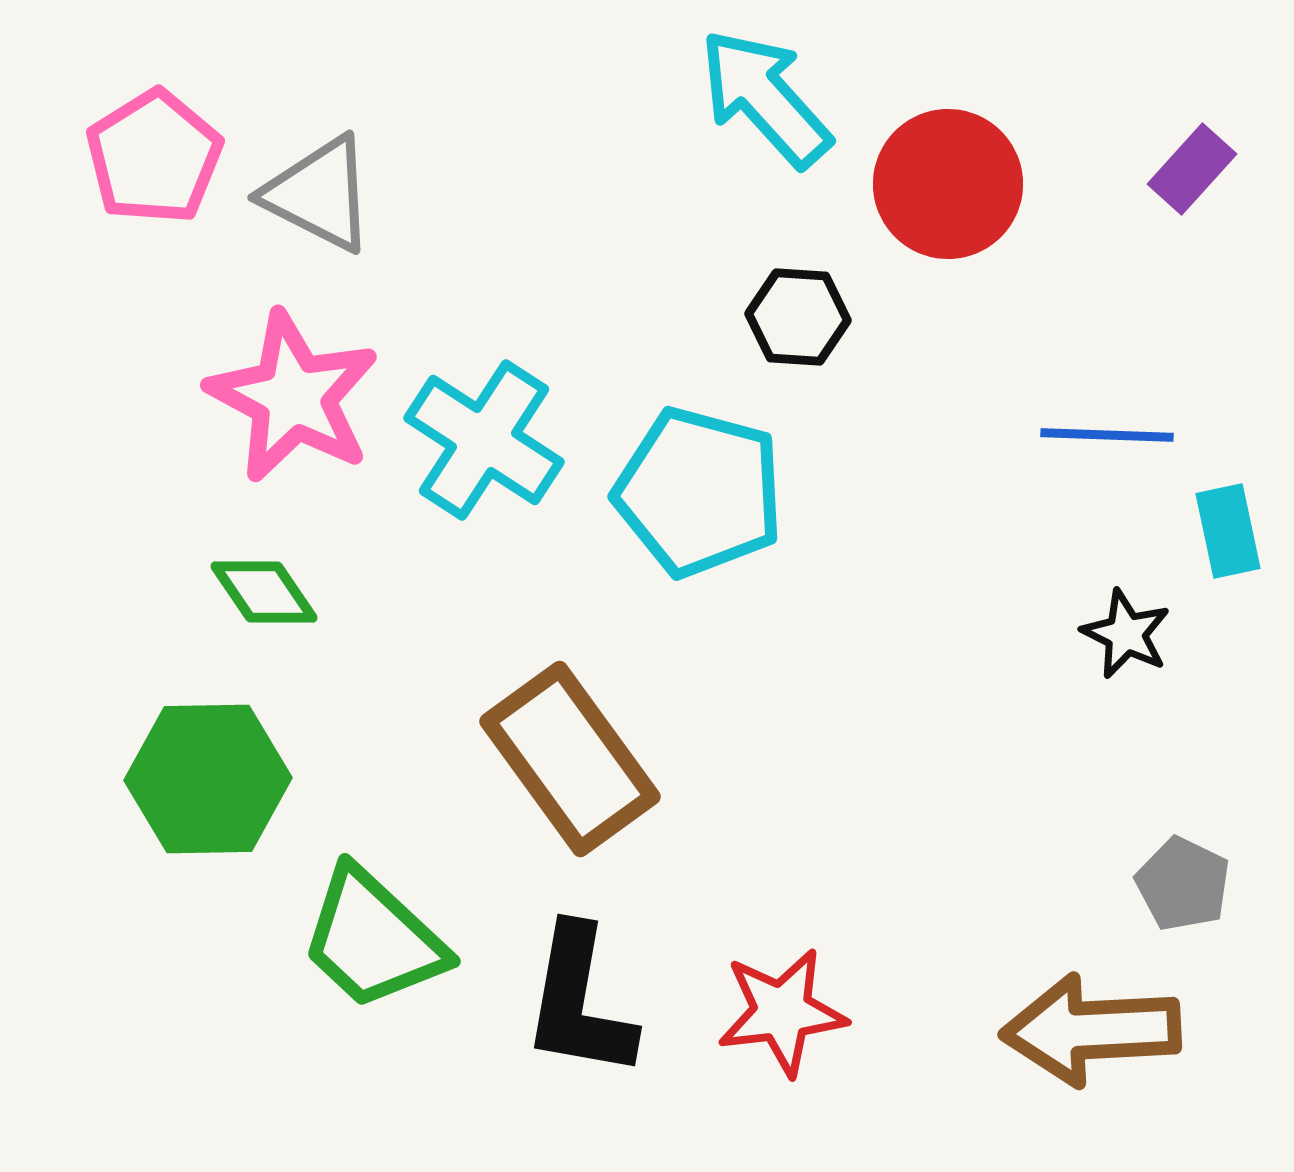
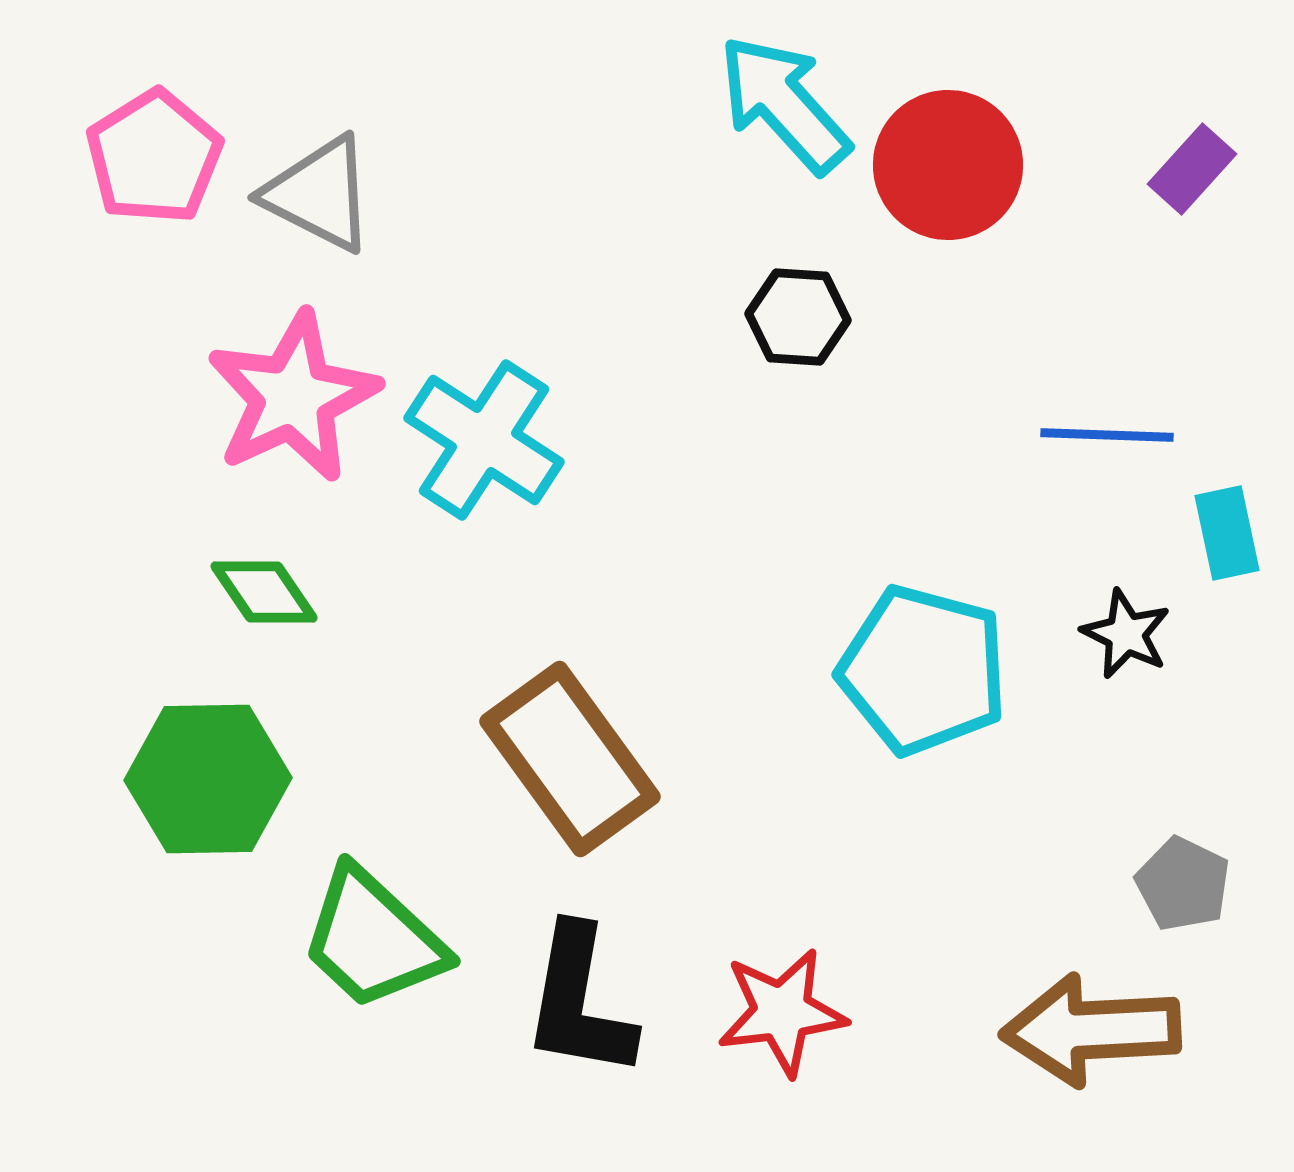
cyan arrow: moved 19 px right, 6 px down
red circle: moved 19 px up
pink star: rotated 19 degrees clockwise
cyan pentagon: moved 224 px right, 178 px down
cyan rectangle: moved 1 px left, 2 px down
